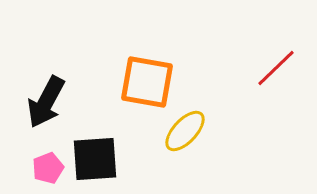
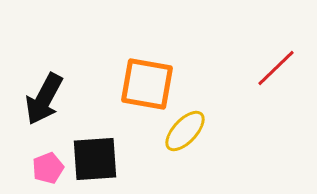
orange square: moved 2 px down
black arrow: moved 2 px left, 3 px up
